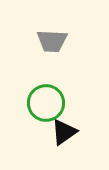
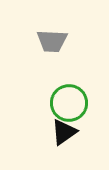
green circle: moved 23 px right
